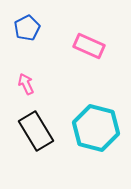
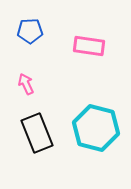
blue pentagon: moved 3 px right, 3 px down; rotated 25 degrees clockwise
pink rectangle: rotated 16 degrees counterclockwise
black rectangle: moved 1 px right, 2 px down; rotated 9 degrees clockwise
